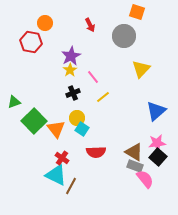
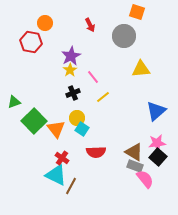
yellow triangle: rotated 42 degrees clockwise
